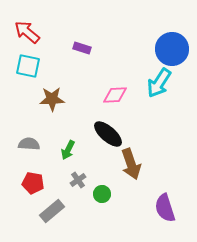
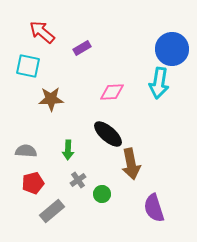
red arrow: moved 15 px right
purple rectangle: rotated 48 degrees counterclockwise
cyan arrow: rotated 24 degrees counterclockwise
pink diamond: moved 3 px left, 3 px up
brown star: moved 1 px left
gray semicircle: moved 3 px left, 7 px down
green arrow: rotated 24 degrees counterclockwise
brown arrow: rotated 8 degrees clockwise
red pentagon: rotated 25 degrees counterclockwise
purple semicircle: moved 11 px left
